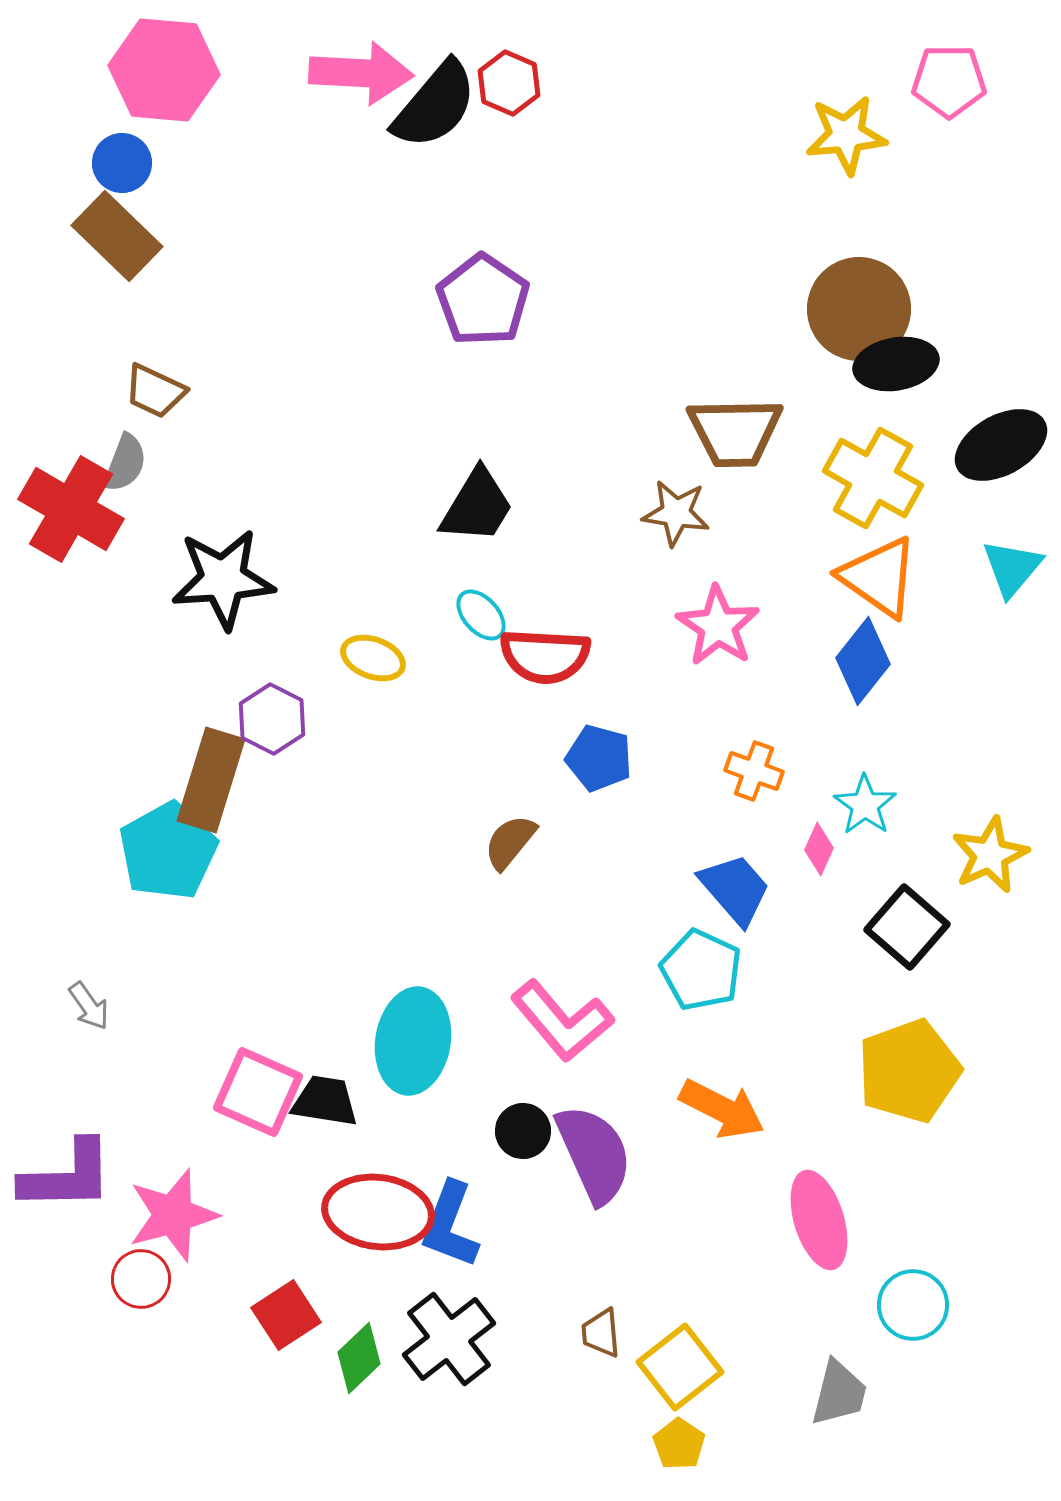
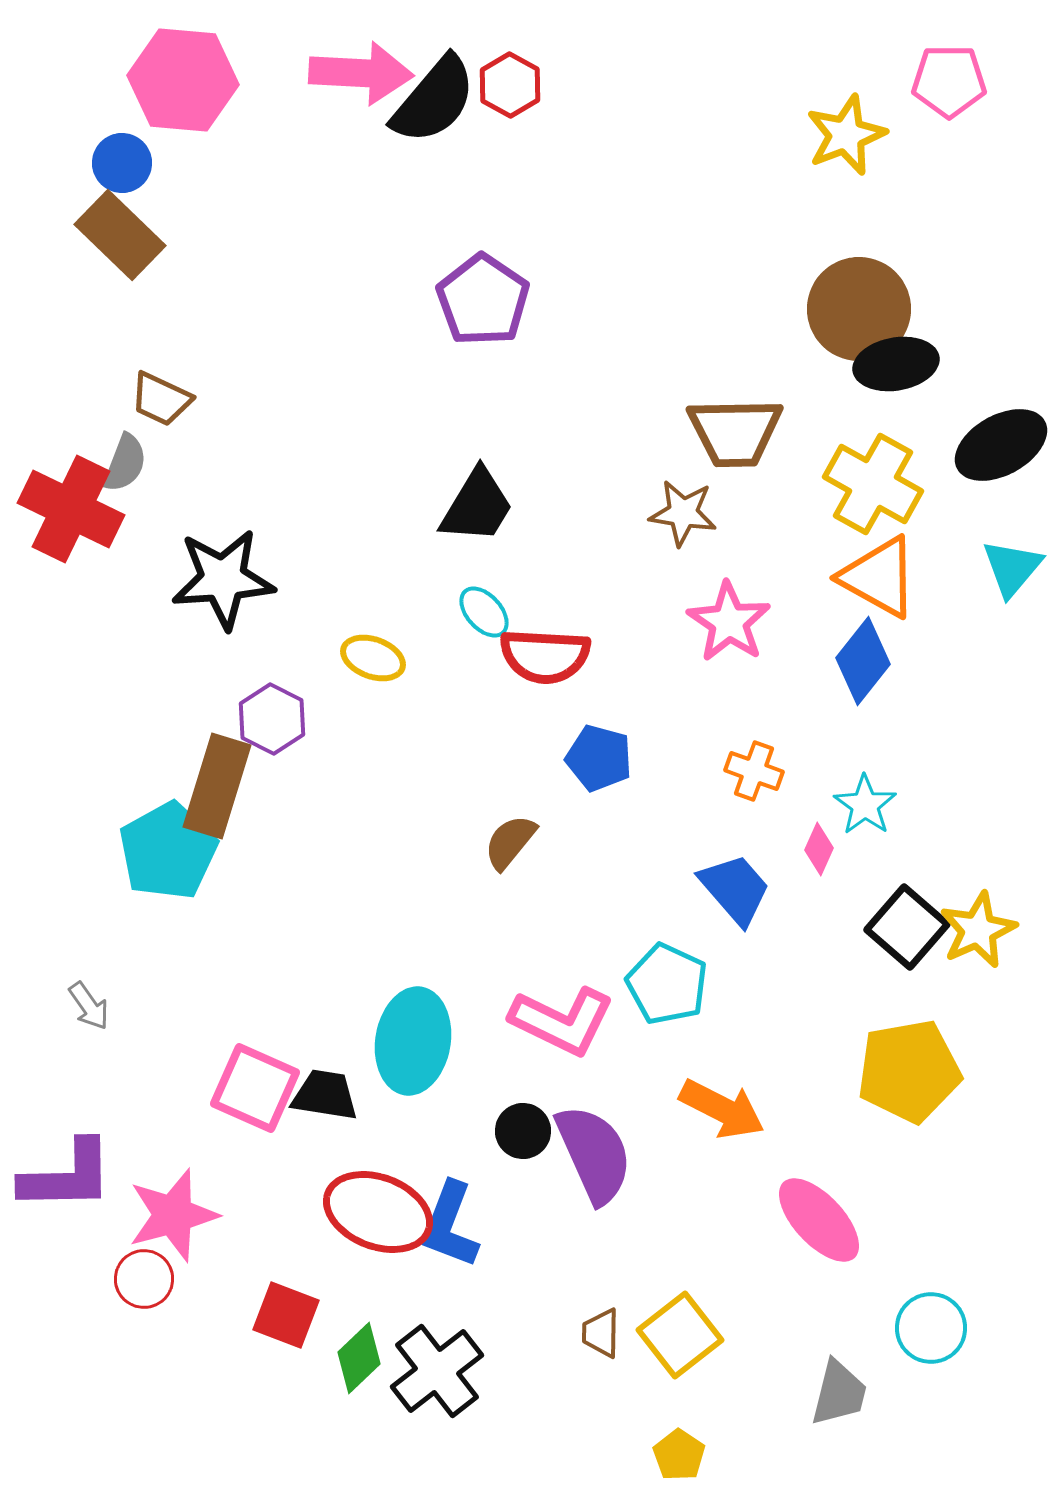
pink hexagon at (164, 70): moved 19 px right, 10 px down
red hexagon at (509, 83): moved 1 px right, 2 px down; rotated 6 degrees clockwise
black semicircle at (435, 105): moved 1 px left, 5 px up
yellow star at (846, 135): rotated 16 degrees counterclockwise
brown rectangle at (117, 236): moved 3 px right, 1 px up
brown trapezoid at (155, 391): moved 6 px right, 8 px down
yellow cross at (873, 478): moved 6 px down
red cross at (71, 509): rotated 4 degrees counterclockwise
brown star at (676, 513): moved 7 px right
orange triangle at (879, 577): rotated 6 degrees counterclockwise
cyan ellipse at (481, 615): moved 3 px right, 3 px up
pink star at (718, 626): moved 11 px right, 4 px up
brown rectangle at (211, 780): moved 6 px right, 6 px down
yellow star at (990, 855): moved 12 px left, 75 px down
cyan pentagon at (701, 970): moved 34 px left, 14 px down
pink L-shape at (562, 1021): rotated 24 degrees counterclockwise
yellow pentagon at (909, 1071): rotated 10 degrees clockwise
pink square at (258, 1092): moved 3 px left, 4 px up
black trapezoid at (325, 1101): moved 6 px up
red ellipse at (378, 1212): rotated 14 degrees clockwise
pink ellipse at (819, 1220): rotated 26 degrees counterclockwise
red circle at (141, 1279): moved 3 px right
cyan circle at (913, 1305): moved 18 px right, 23 px down
red square at (286, 1315): rotated 36 degrees counterclockwise
brown trapezoid at (601, 1333): rotated 6 degrees clockwise
black cross at (449, 1339): moved 12 px left, 32 px down
yellow square at (680, 1367): moved 32 px up
yellow pentagon at (679, 1444): moved 11 px down
